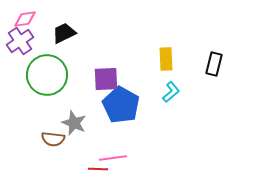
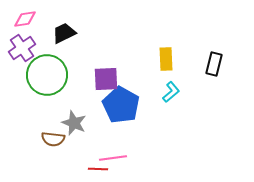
purple cross: moved 2 px right, 7 px down
